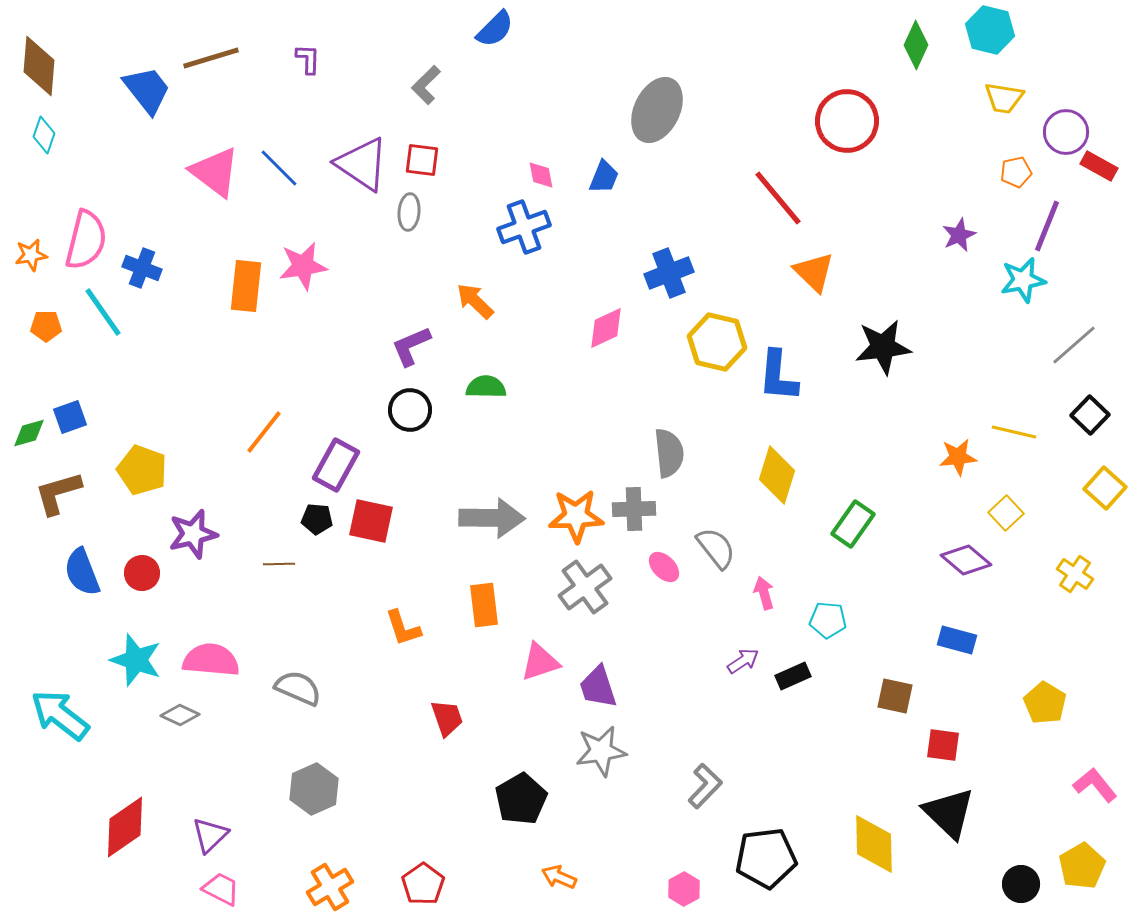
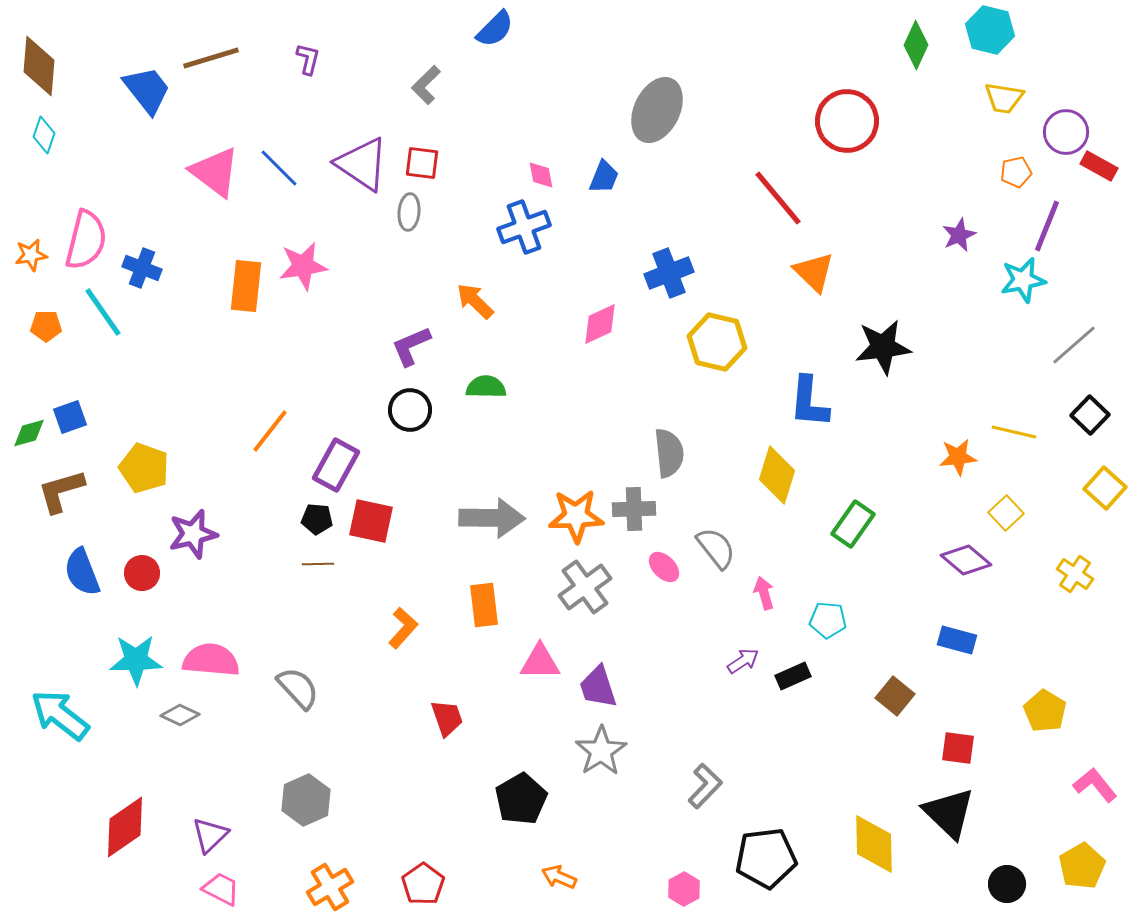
purple L-shape at (308, 59): rotated 12 degrees clockwise
red square at (422, 160): moved 3 px down
pink diamond at (606, 328): moved 6 px left, 4 px up
blue L-shape at (778, 376): moved 31 px right, 26 px down
orange line at (264, 432): moved 6 px right, 1 px up
yellow pentagon at (142, 470): moved 2 px right, 2 px up
brown L-shape at (58, 493): moved 3 px right, 2 px up
brown line at (279, 564): moved 39 px right
orange L-shape at (403, 628): rotated 120 degrees counterclockwise
cyan star at (136, 660): rotated 20 degrees counterclockwise
pink triangle at (540, 662): rotated 18 degrees clockwise
gray semicircle at (298, 688): rotated 24 degrees clockwise
brown square at (895, 696): rotated 27 degrees clockwise
yellow pentagon at (1045, 703): moved 8 px down
red square at (943, 745): moved 15 px right, 3 px down
gray star at (601, 751): rotated 24 degrees counterclockwise
gray hexagon at (314, 789): moved 8 px left, 11 px down
black circle at (1021, 884): moved 14 px left
